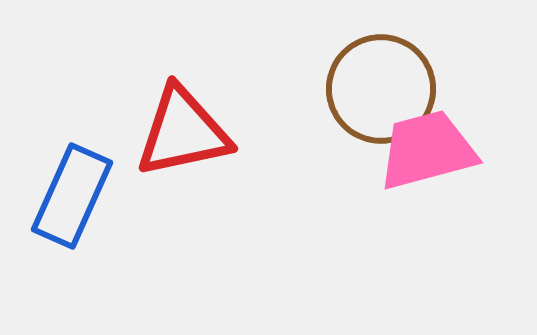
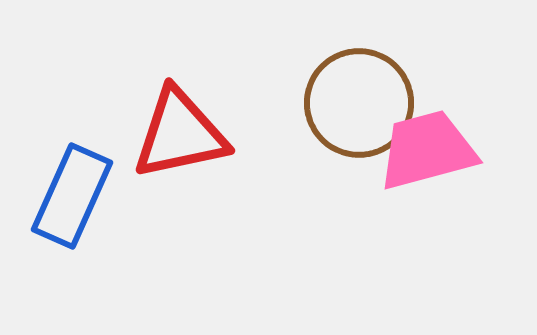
brown circle: moved 22 px left, 14 px down
red triangle: moved 3 px left, 2 px down
